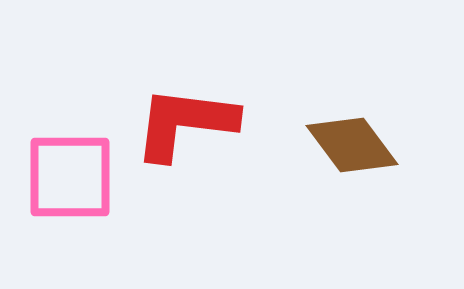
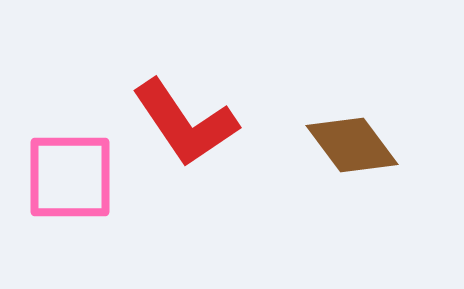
red L-shape: rotated 131 degrees counterclockwise
